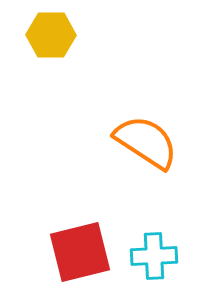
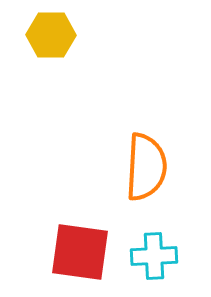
orange semicircle: moved 25 px down; rotated 60 degrees clockwise
red square: rotated 22 degrees clockwise
